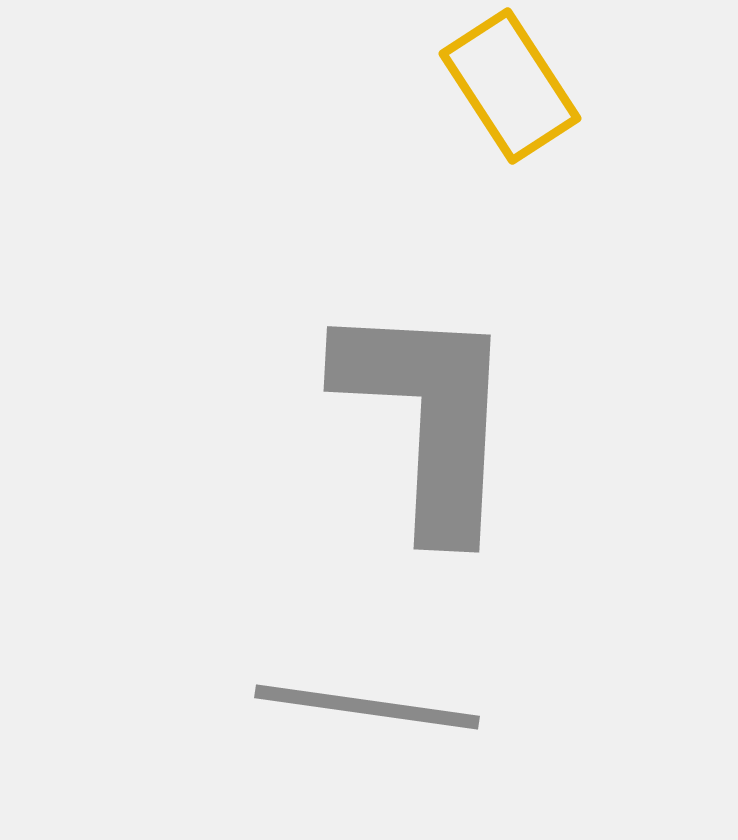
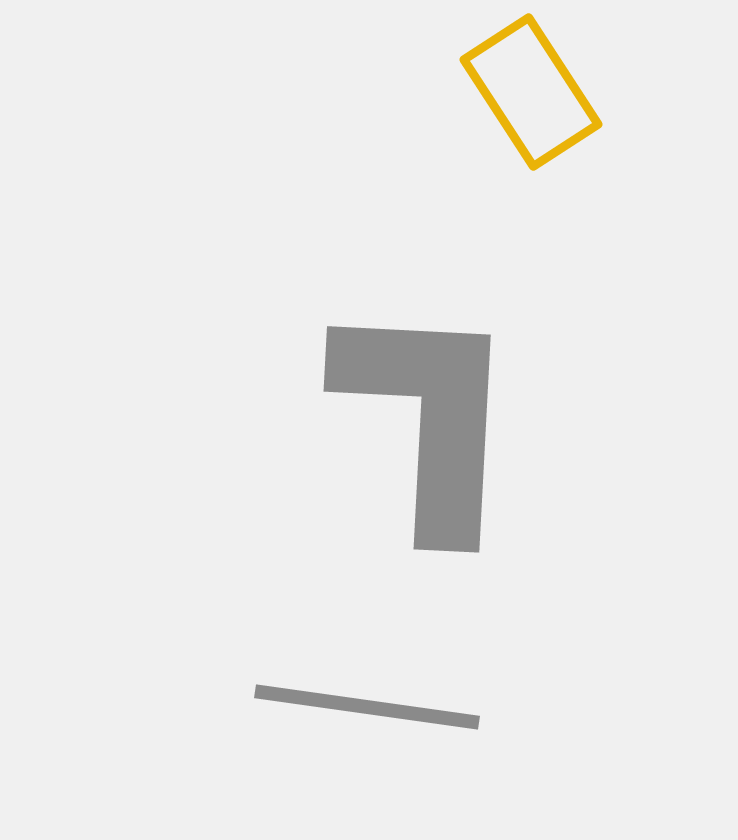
yellow rectangle: moved 21 px right, 6 px down
